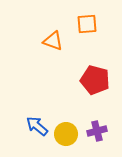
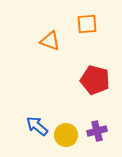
orange triangle: moved 3 px left
yellow circle: moved 1 px down
